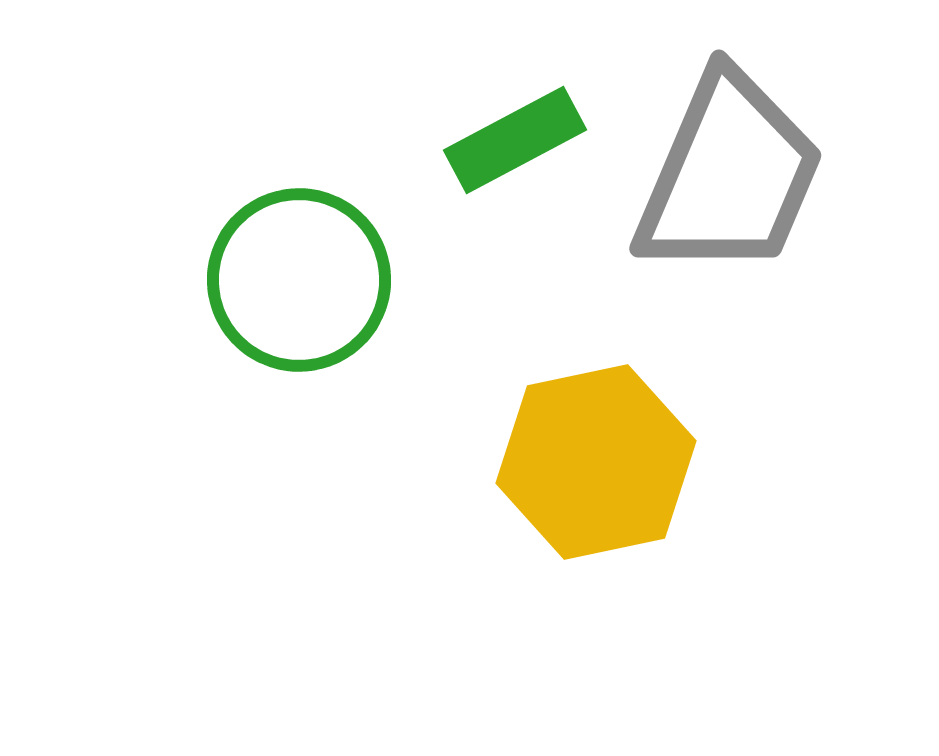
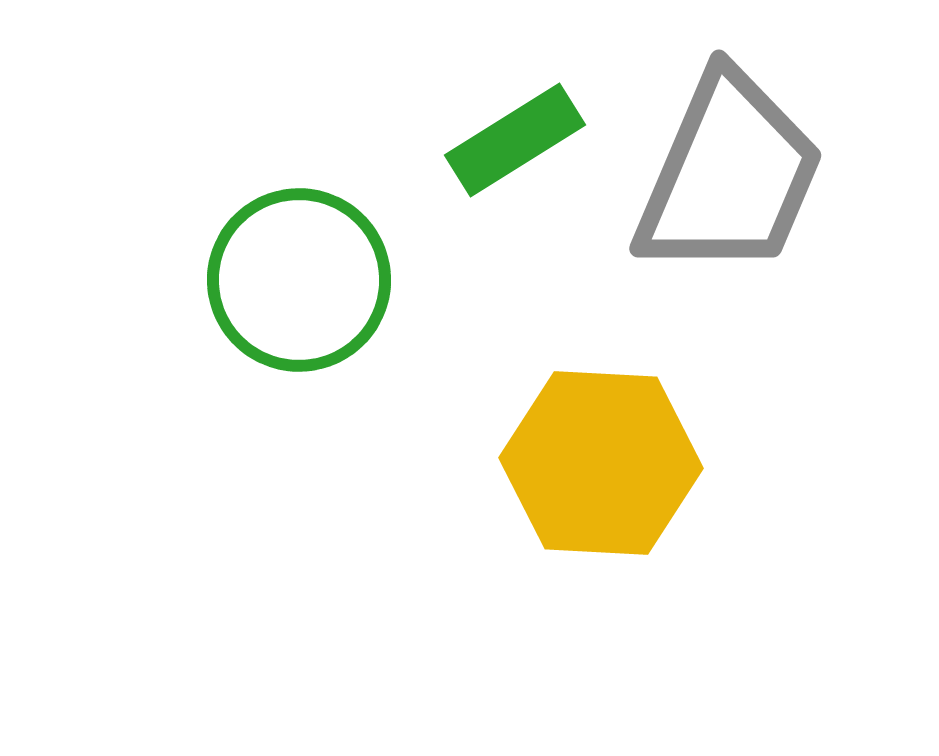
green rectangle: rotated 4 degrees counterclockwise
yellow hexagon: moved 5 px right, 1 px down; rotated 15 degrees clockwise
